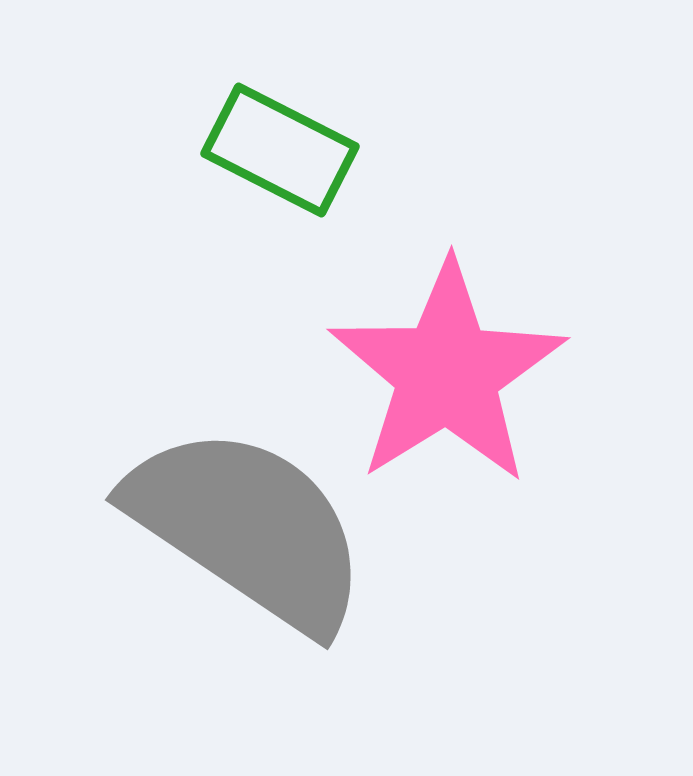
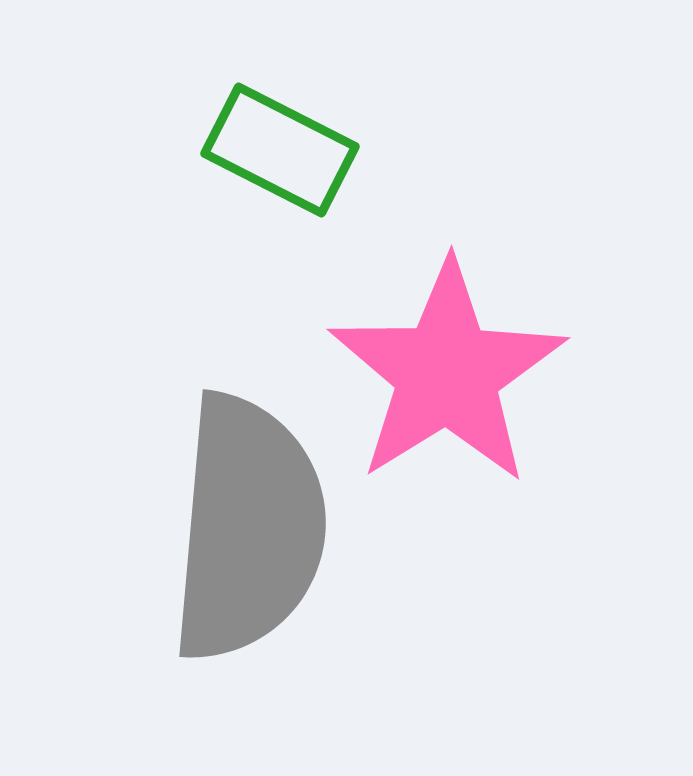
gray semicircle: rotated 61 degrees clockwise
